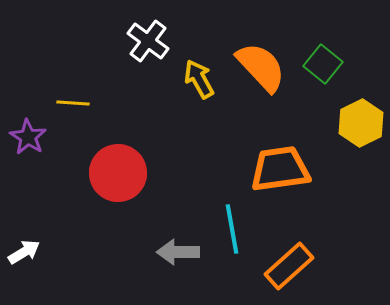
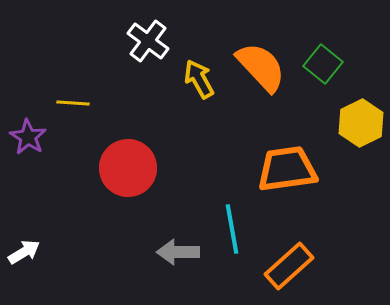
orange trapezoid: moved 7 px right
red circle: moved 10 px right, 5 px up
